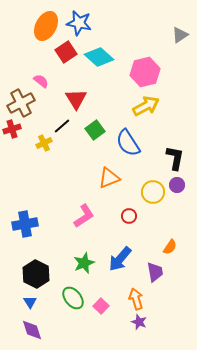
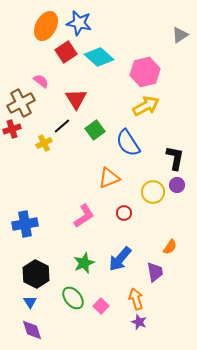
red circle: moved 5 px left, 3 px up
